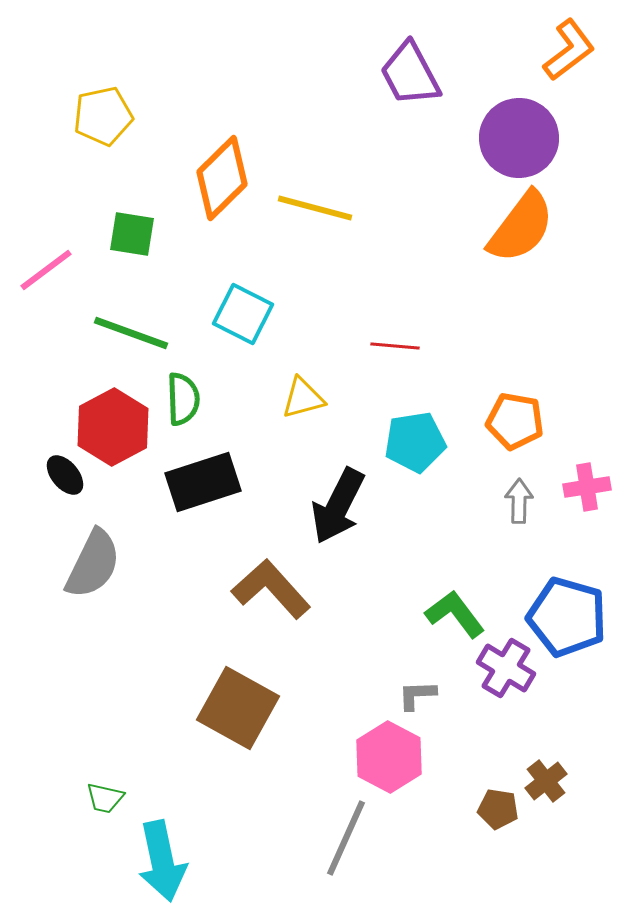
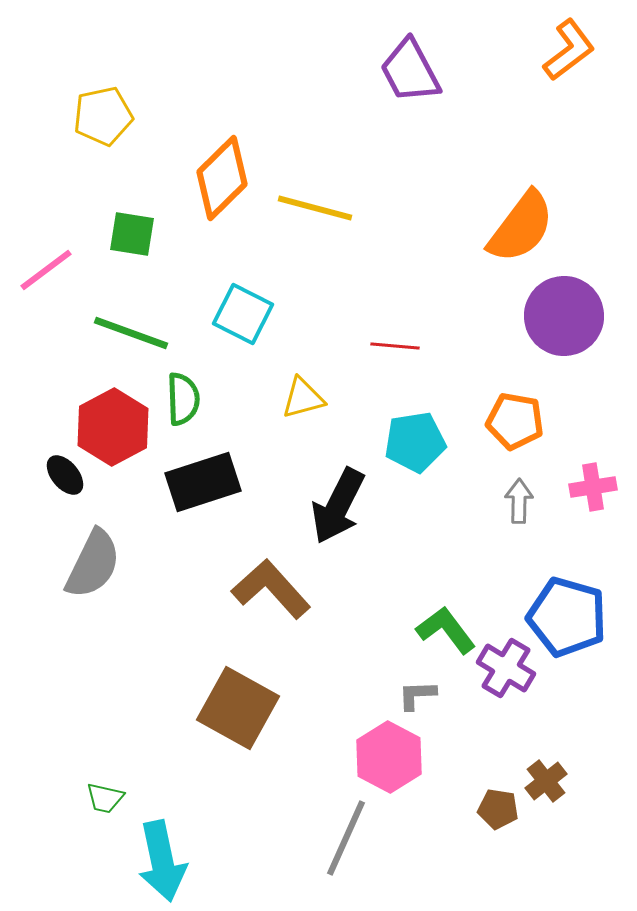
purple trapezoid: moved 3 px up
purple circle: moved 45 px right, 178 px down
pink cross: moved 6 px right
green L-shape: moved 9 px left, 16 px down
